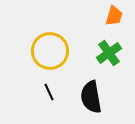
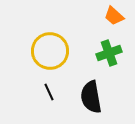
orange trapezoid: rotated 115 degrees clockwise
green cross: rotated 15 degrees clockwise
